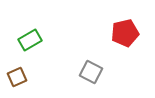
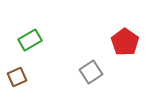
red pentagon: moved 9 px down; rotated 24 degrees counterclockwise
gray square: rotated 30 degrees clockwise
